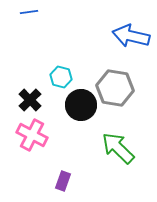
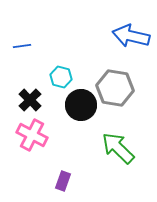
blue line: moved 7 px left, 34 px down
